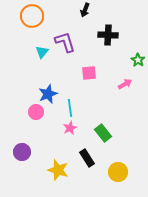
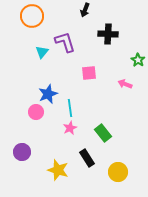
black cross: moved 1 px up
pink arrow: rotated 128 degrees counterclockwise
